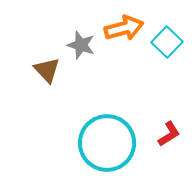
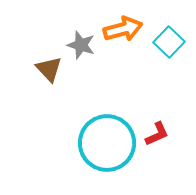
orange arrow: moved 1 px left, 1 px down
cyan square: moved 2 px right
brown triangle: moved 2 px right, 1 px up
red L-shape: moved 12 px left; rotated 8 degrees clockwise
